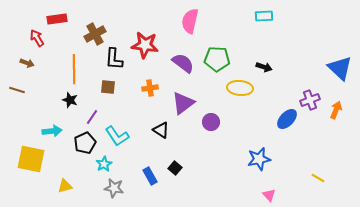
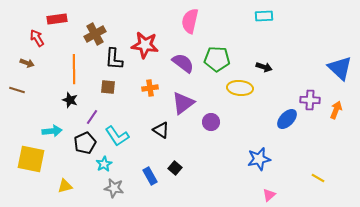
purple cross: rotated 24 degrees clockwise
pink triangle: rotated 32 degrees clockwise
